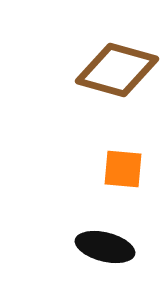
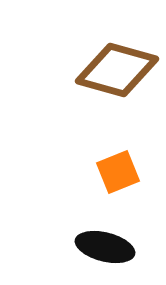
orange square: moved 5 px left, 3 px down; rotated 27 degrees counterclockwise
